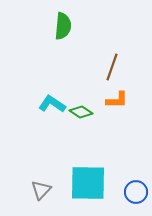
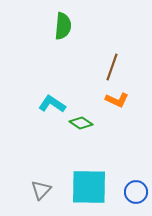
orange L-shape: rotated 25 degrees clockwise
green diamond: moved 11 px down
cyan square: moved 1 px right, 4 px down
